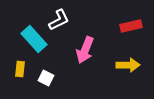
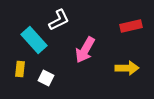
cyan rectangle: moved 1 px down
pink arrow: rotated 8 degrees clockwise
yellow arrow: moved 1 px left, 3 px down
